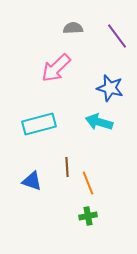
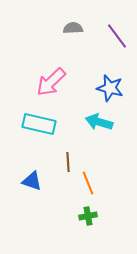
pink arrow: moved 5 px left, 14 px down
cyan rectangle: rotated 28 degrees clockwise
brown line: moved 1 px right, 5 px up
